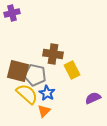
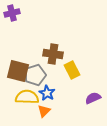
gray pentagon: rotated 30 degrees counterclockwise
yellow semicircle: moved 3 px down; rotated 40 degrees counterclockwise
